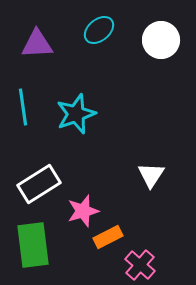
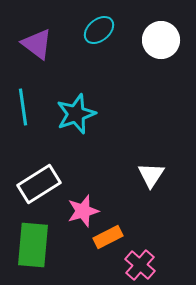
purple triangle: rotated 40 degrees clockwise
green rectangle: rotated 12 degrees clockwise
